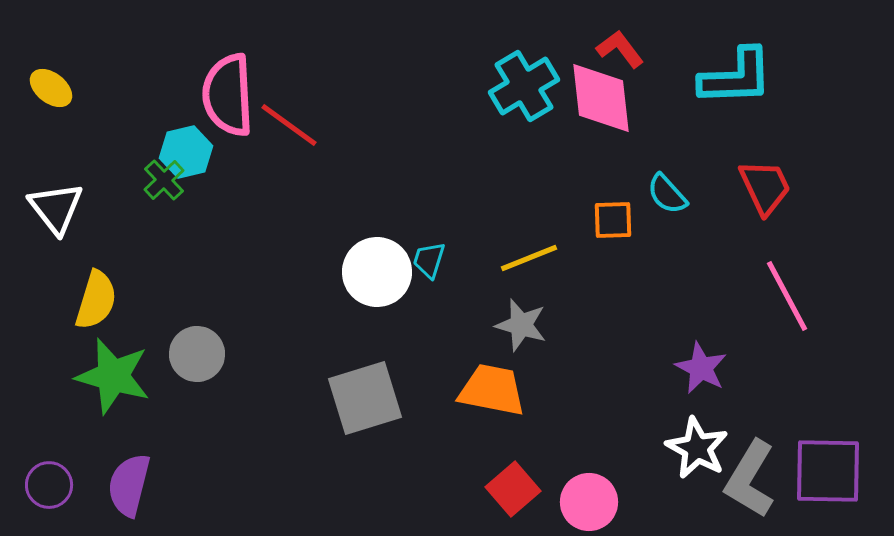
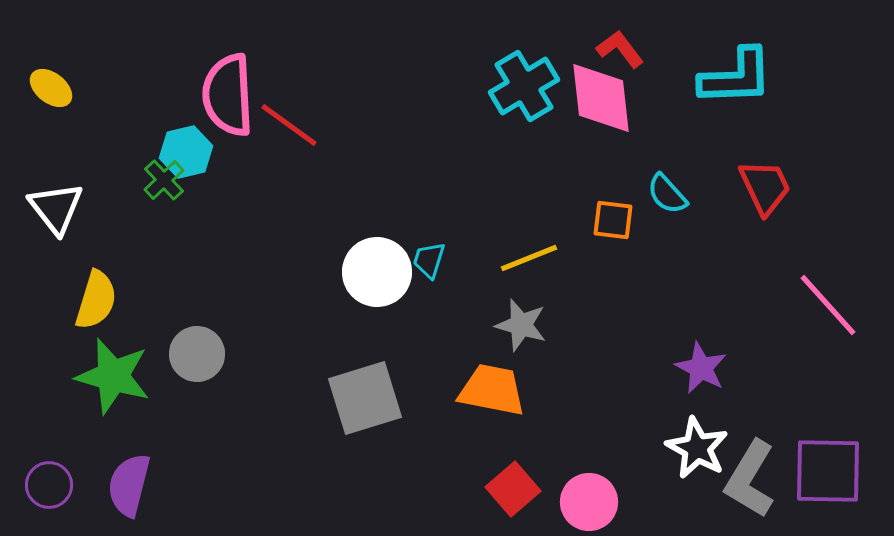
orange square: rotated 9 degrees clockwise
pink line: moved 41 px right, 9 px down; rotated 14 degrees counterclockwise
